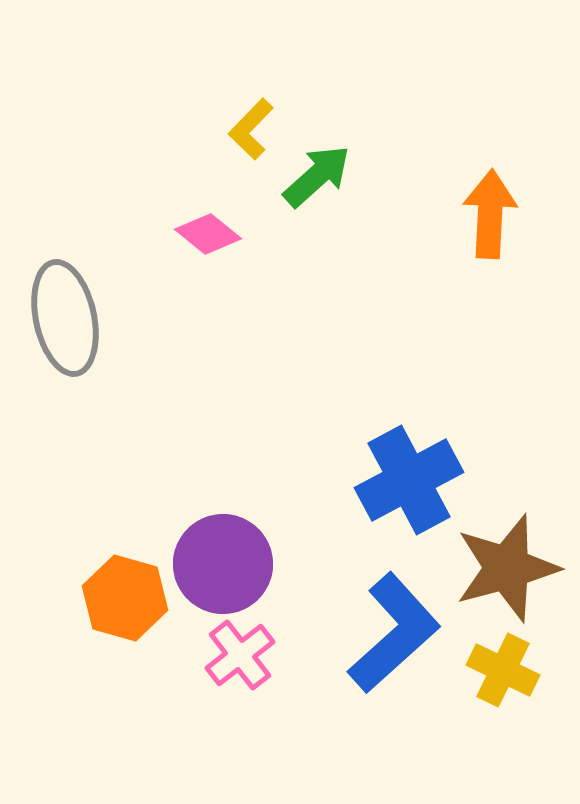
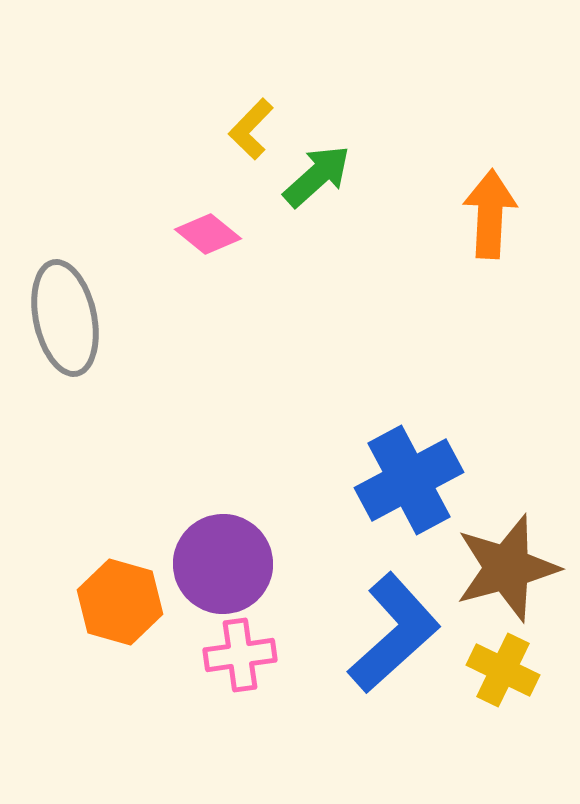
orange hexagon: moved 5 px left, 4 px down
pink cross: rotated 30 degrees clockwise
